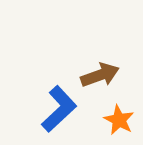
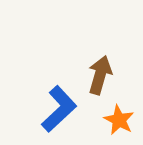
brown arrow: rotated 54 degrees counterclockwise
